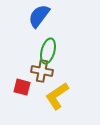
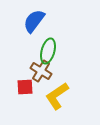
blue semicircle: moved 5 px left, 5 px down
brown cross: moved 1 px left; rotated 20 degrees clockwise
red square: moved 3 px right; rotated 18 degrees counterclockwise
